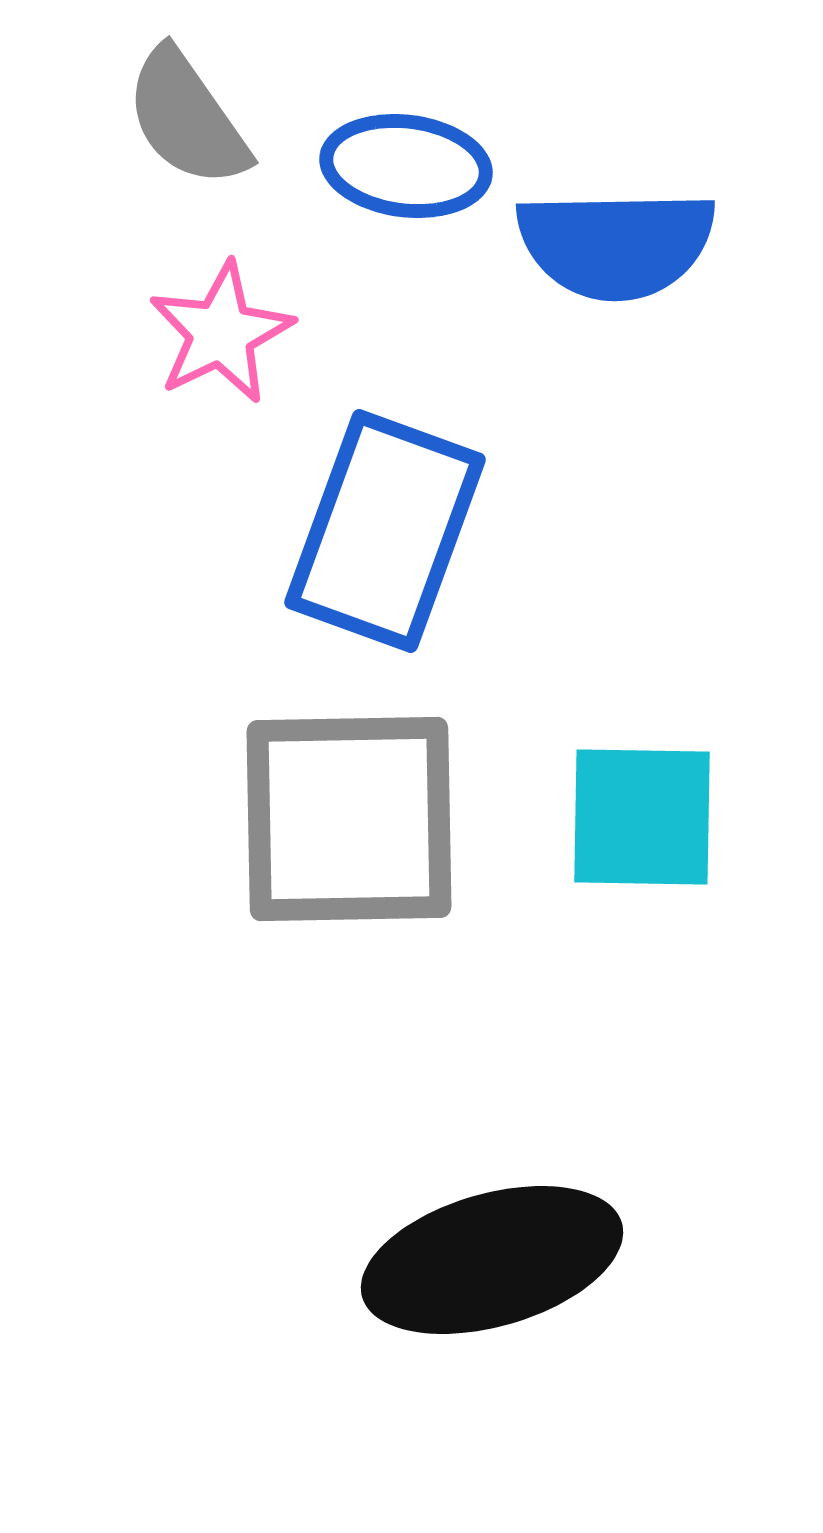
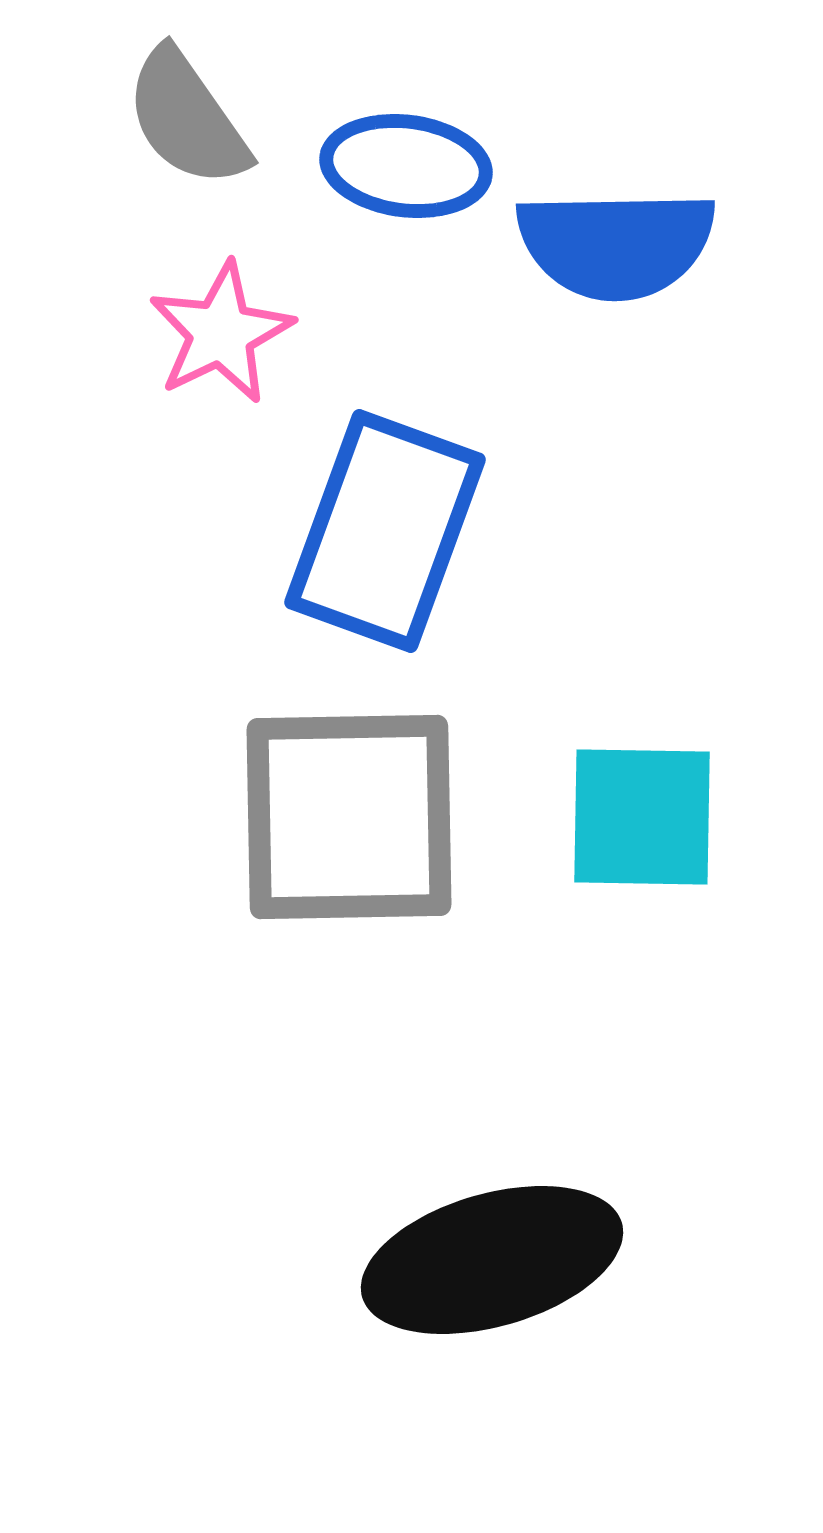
gray square: moved 2 px up
